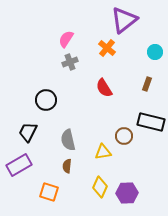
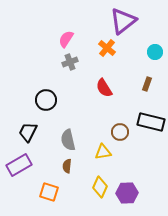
purple triangle: moved 1 px left, 1 px down
brown circle: moved 4 px left, 4 px up
